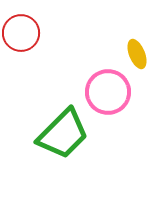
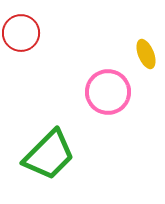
yellow ellipse: moved 9 px right
green trapezoid: moved 14 px left, 21 px down
